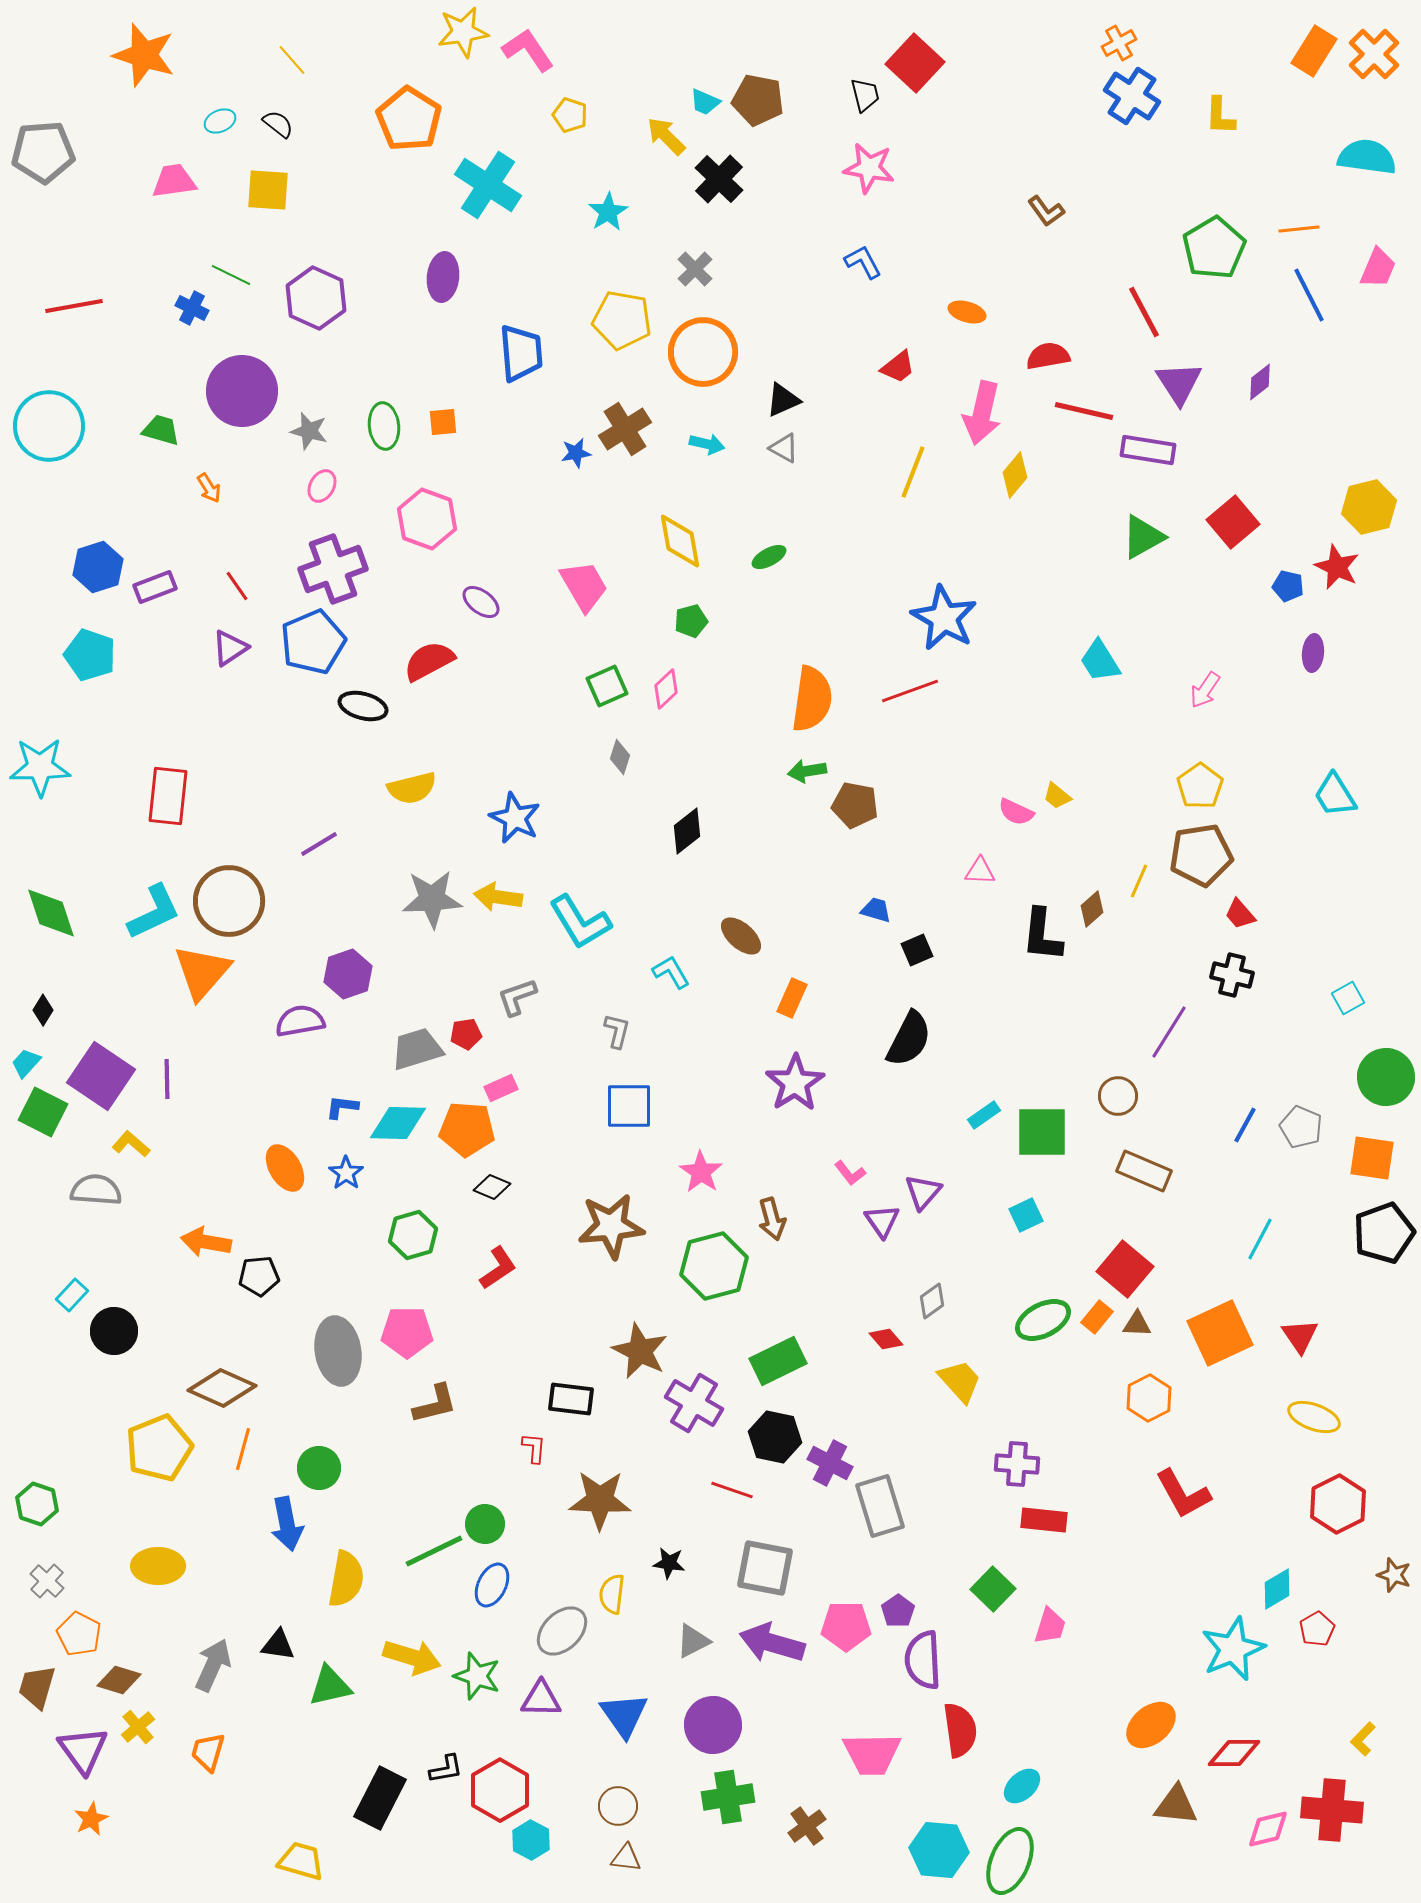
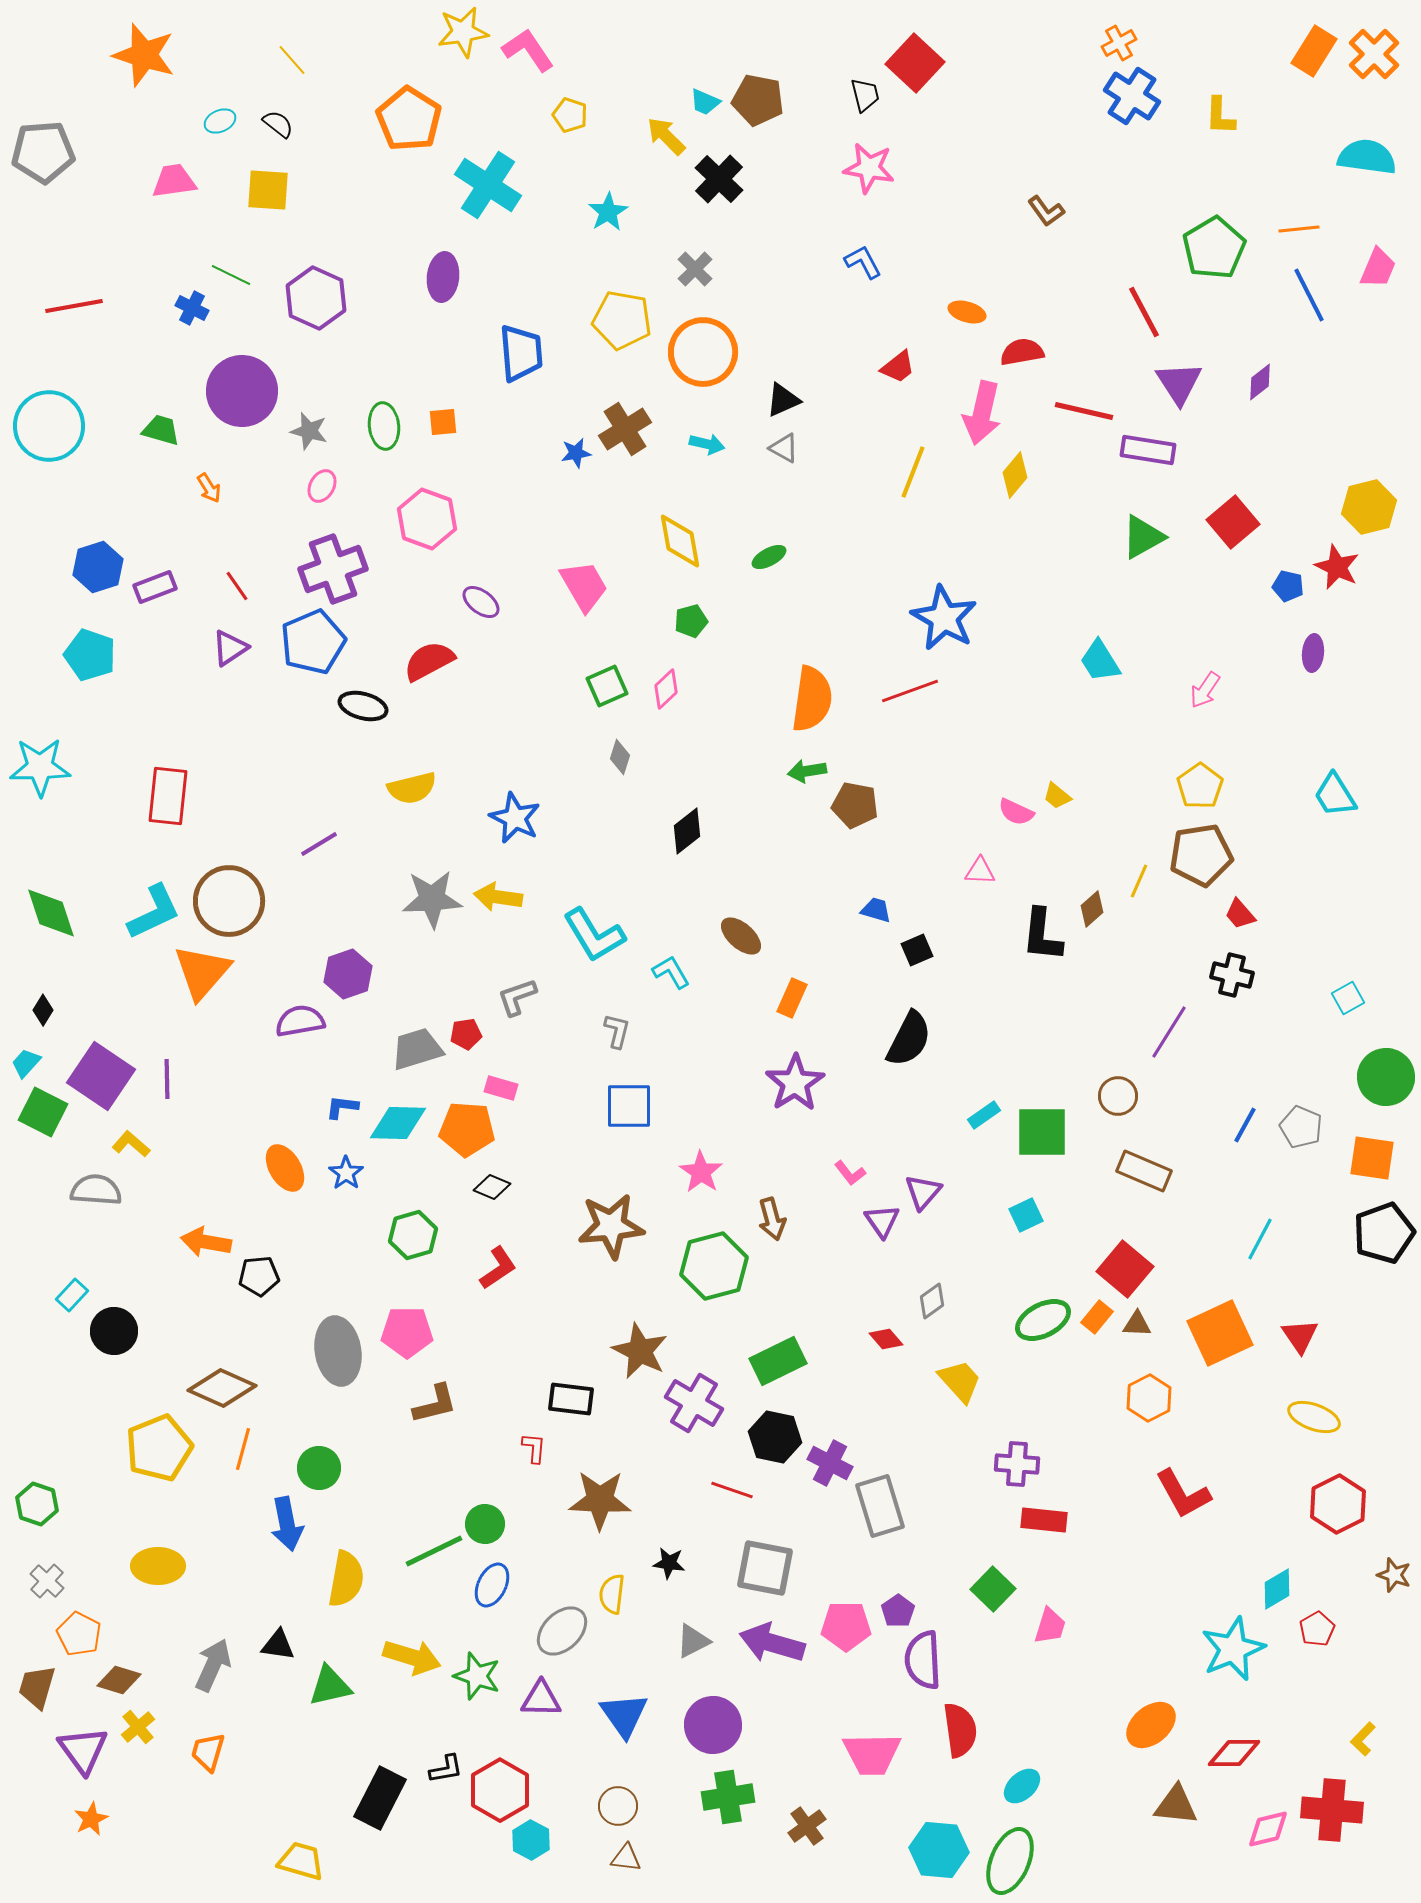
red semicircle at (1048, 356): moved 26 px left, 4 px up
cyan L-shape at (580, 922): moved 14 px right, 13 px down
pink rectangle at (501, 1088): rotated 40 degrees clockwise
